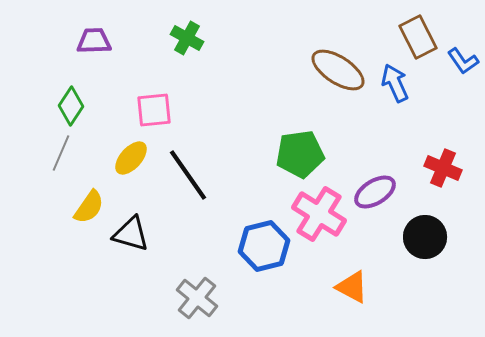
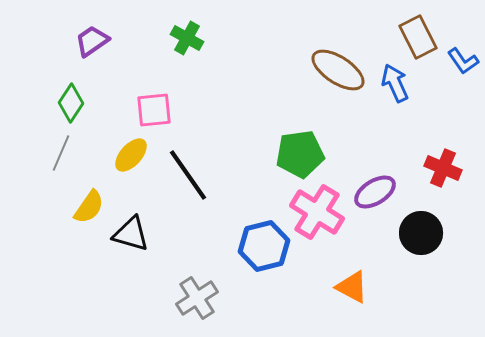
purple trapezoid: moved 2 px left; rotated 33 degrees counterclockwise
green diamond: moved 3 px up
yellow ellipse: moved 3 px up
pink cross: moved 2 px left, 2 px up
black circle: moved 4 px left, 4 px up
gray cross: rotated 18 degrees clockwise
